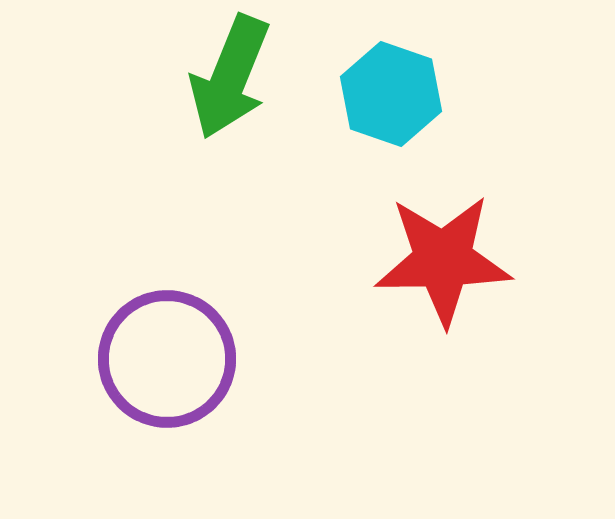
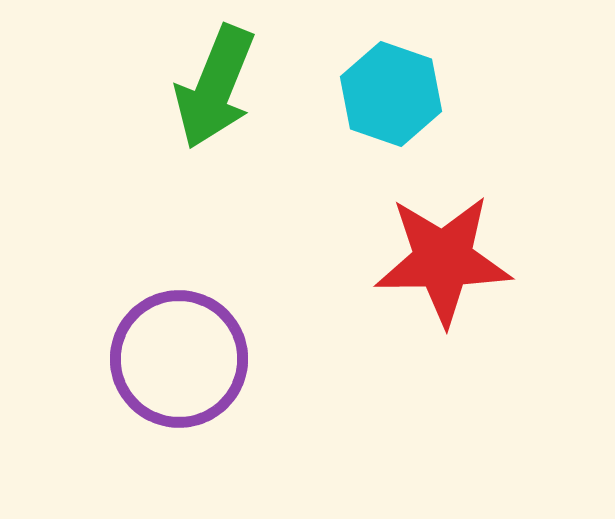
green arrow: moved 15 px left, 10 px down
purple circle: moved 12 px right
